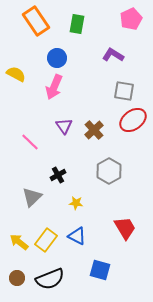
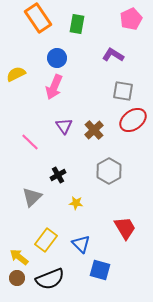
orange rectangle: moved 2 px right, 3 px up
yellow semicircle: rotated 54 degrees counterclockwise
gray square: moved 1 px left
blue triangle: moved 4 px right, 8 px down; rotated 18 degrees clockwise
yellow arrow: moved 15 px down
